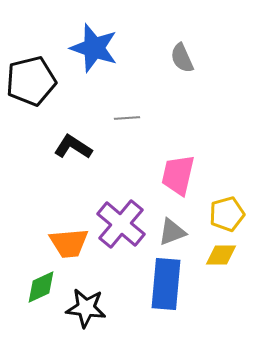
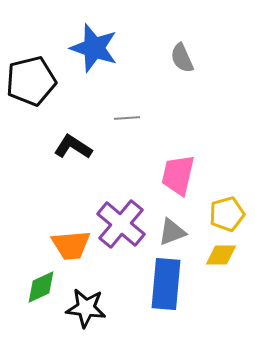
orange trapezoid: moved 2 px right, 2 px down
